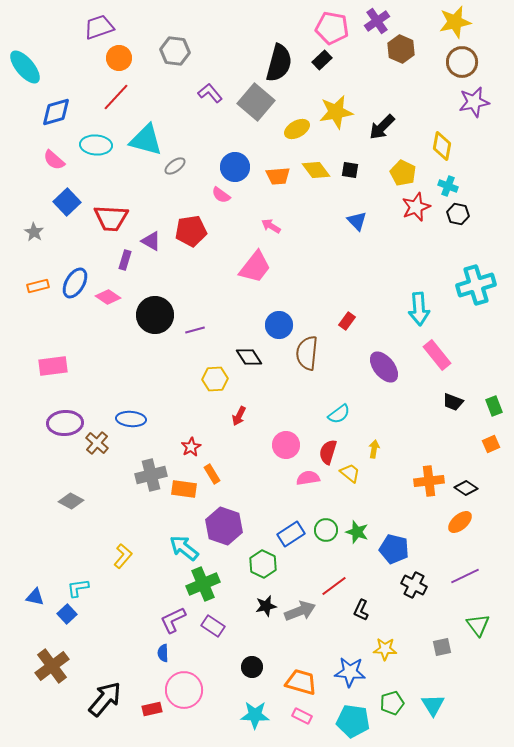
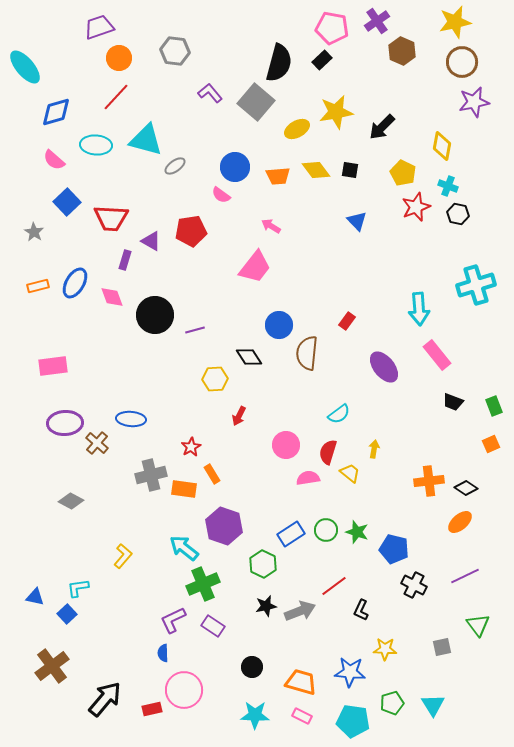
brown hexagon at (401, 49): moved 1 px right, 2 px down
pink diamond at (108, 297): moved 4 px right; rotated 35 degrees clockwise
